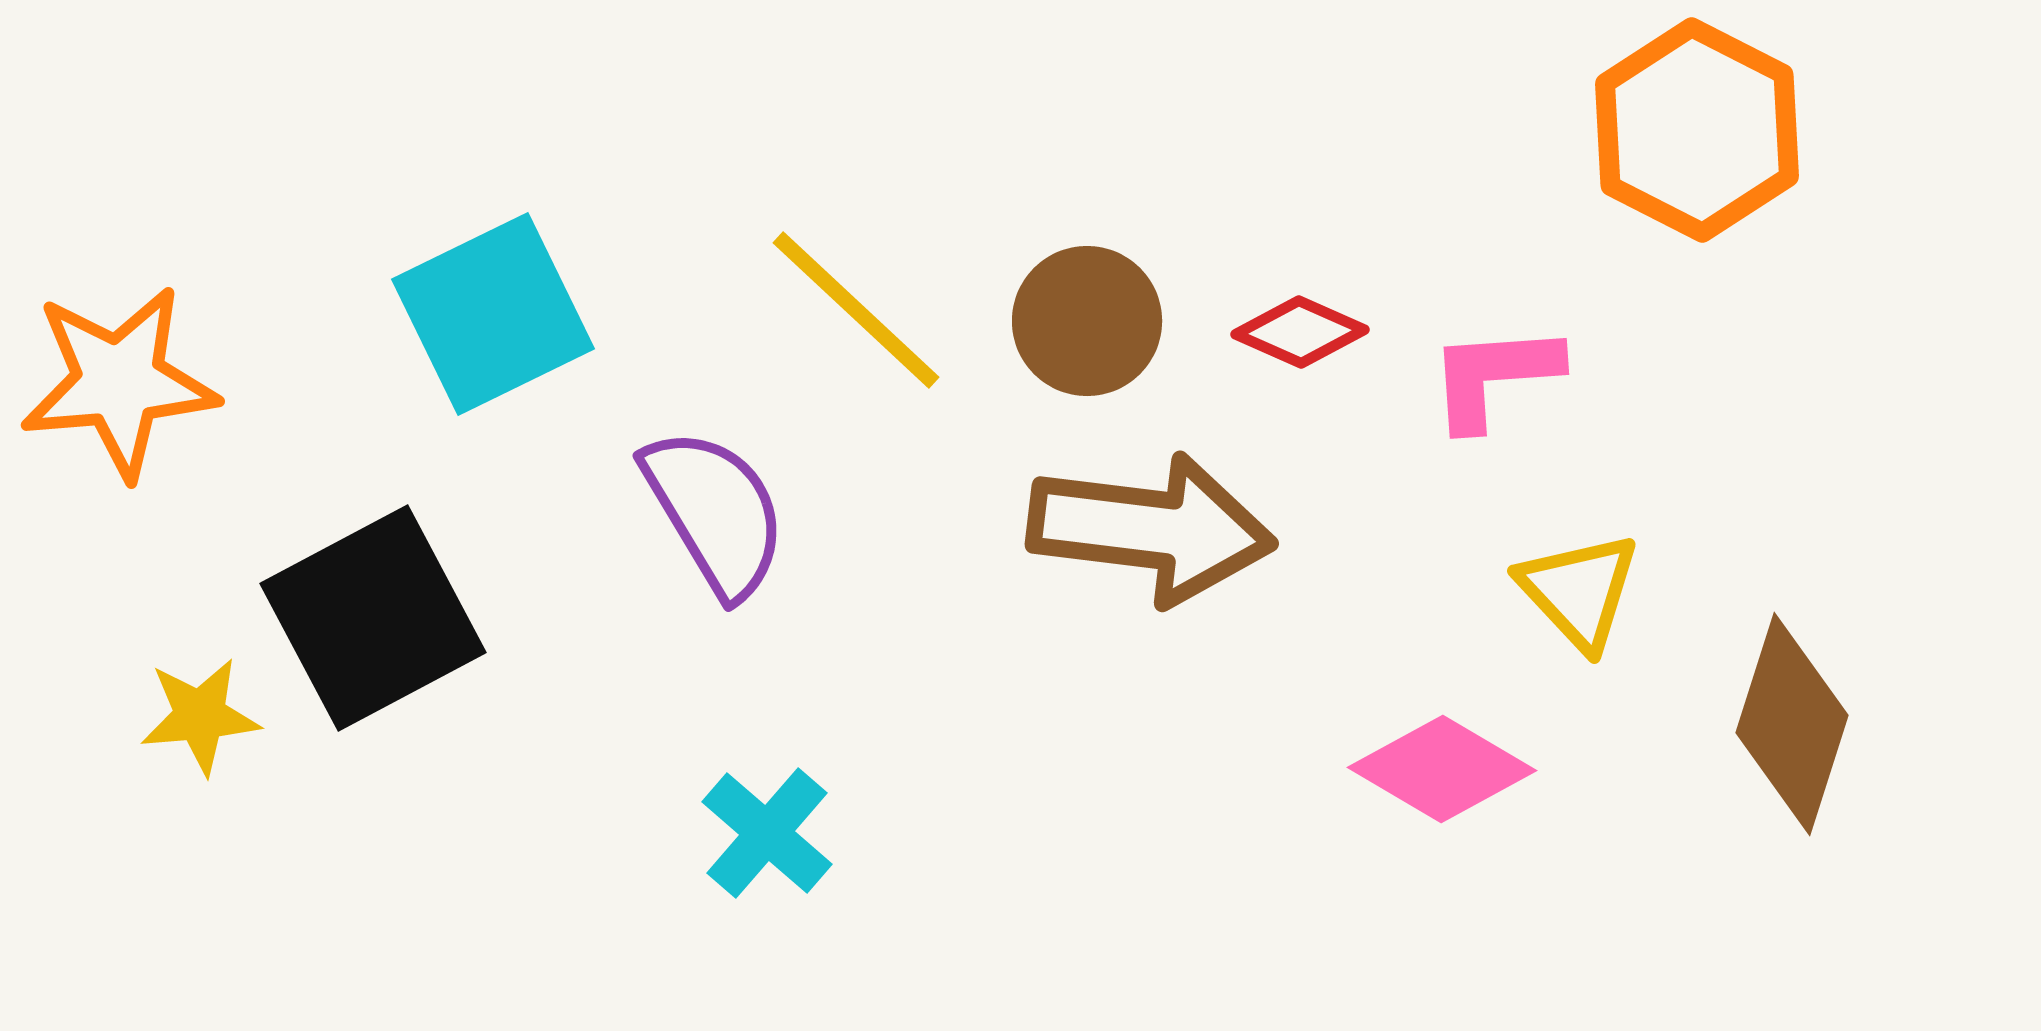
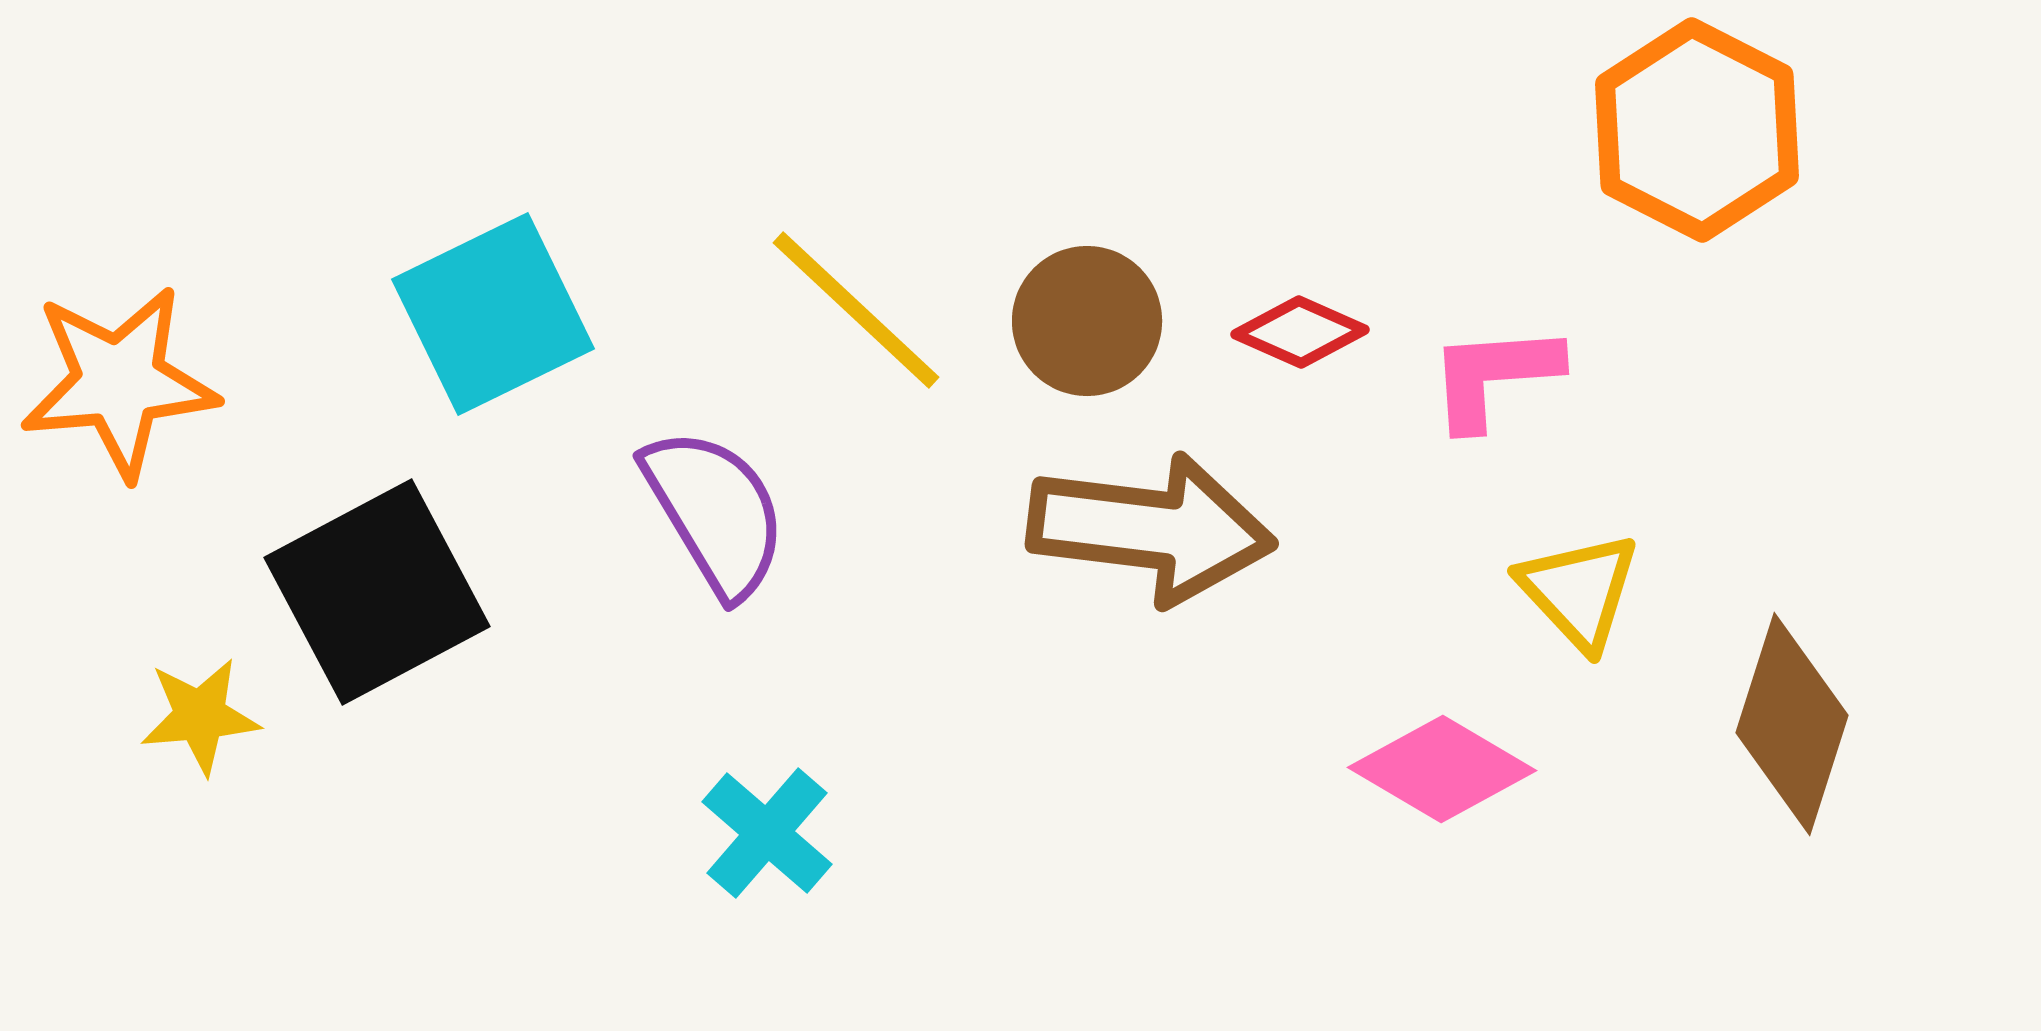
black square: moved 4 px right, 26 px up
